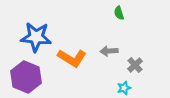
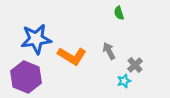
blue star: moved 2 px down; rotated 12 degrees counterclockwise
gray arrow: rotated 66 degrees clockwise
orange L-shape: moved 2 px up
cyan star: moved 7 px up
